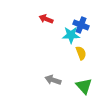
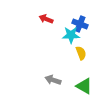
blue cross: moved 1 px left, 1 px up
green triangle: rotated 18 degrees counterclockwise
